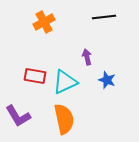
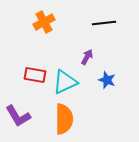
black line: moved 6 px down
purple arrow: rotated 42 degrees clockwise
red rectangle: moved 1 px up
orange semicircle: rotated 12 degrees clockwise
